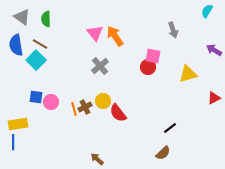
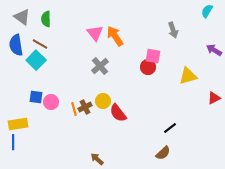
yellow triangle: moved 2 px down
